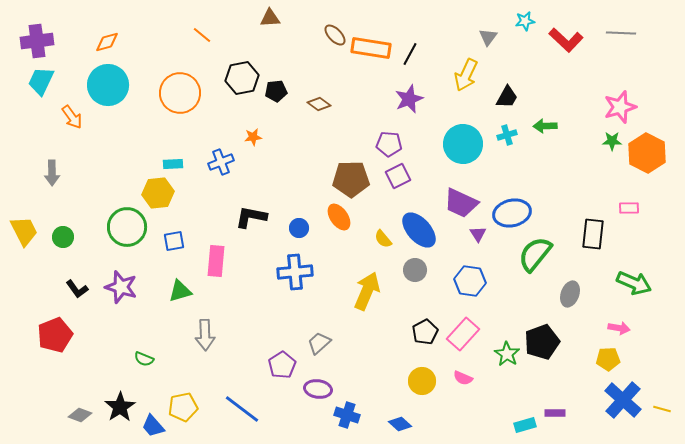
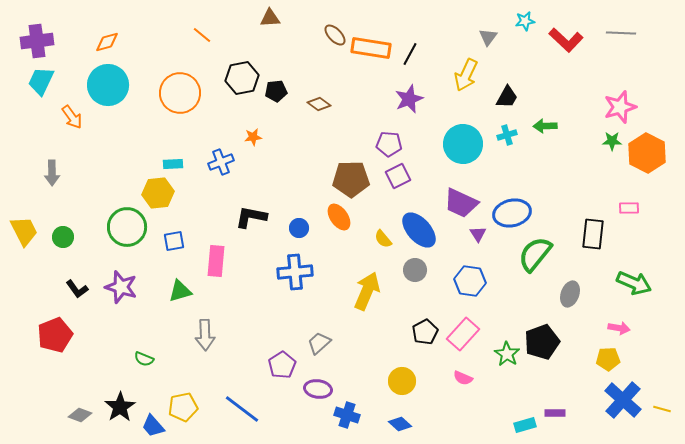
yellow circle at (422, 381): moved 20 px left
